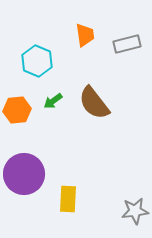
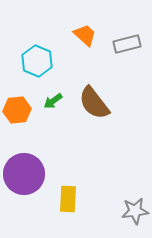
orange trapezoid: rotated 40 degrees counterclockwise
